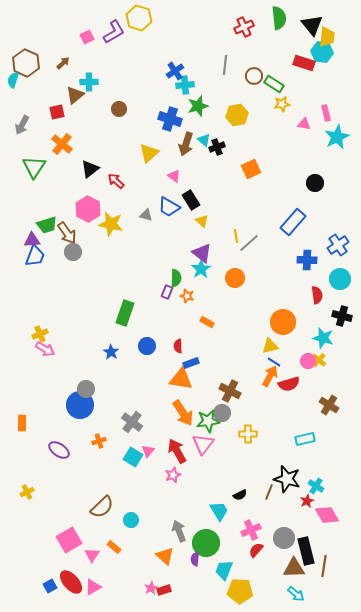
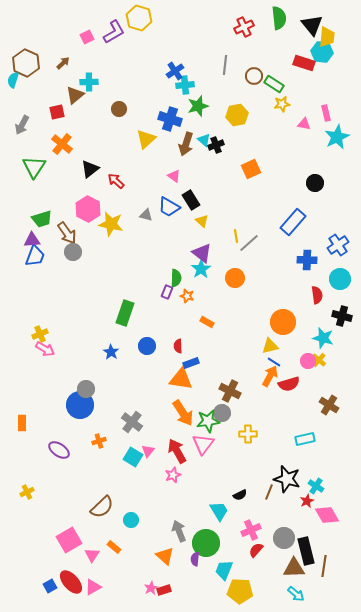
black cross at (217, 147): moved 1 px left, 2 px up
yellow triangle at (149, 153): moved 3 px left, 14 px up
green trapezoid at (47, 225): moved 5 px left, 6 px up
